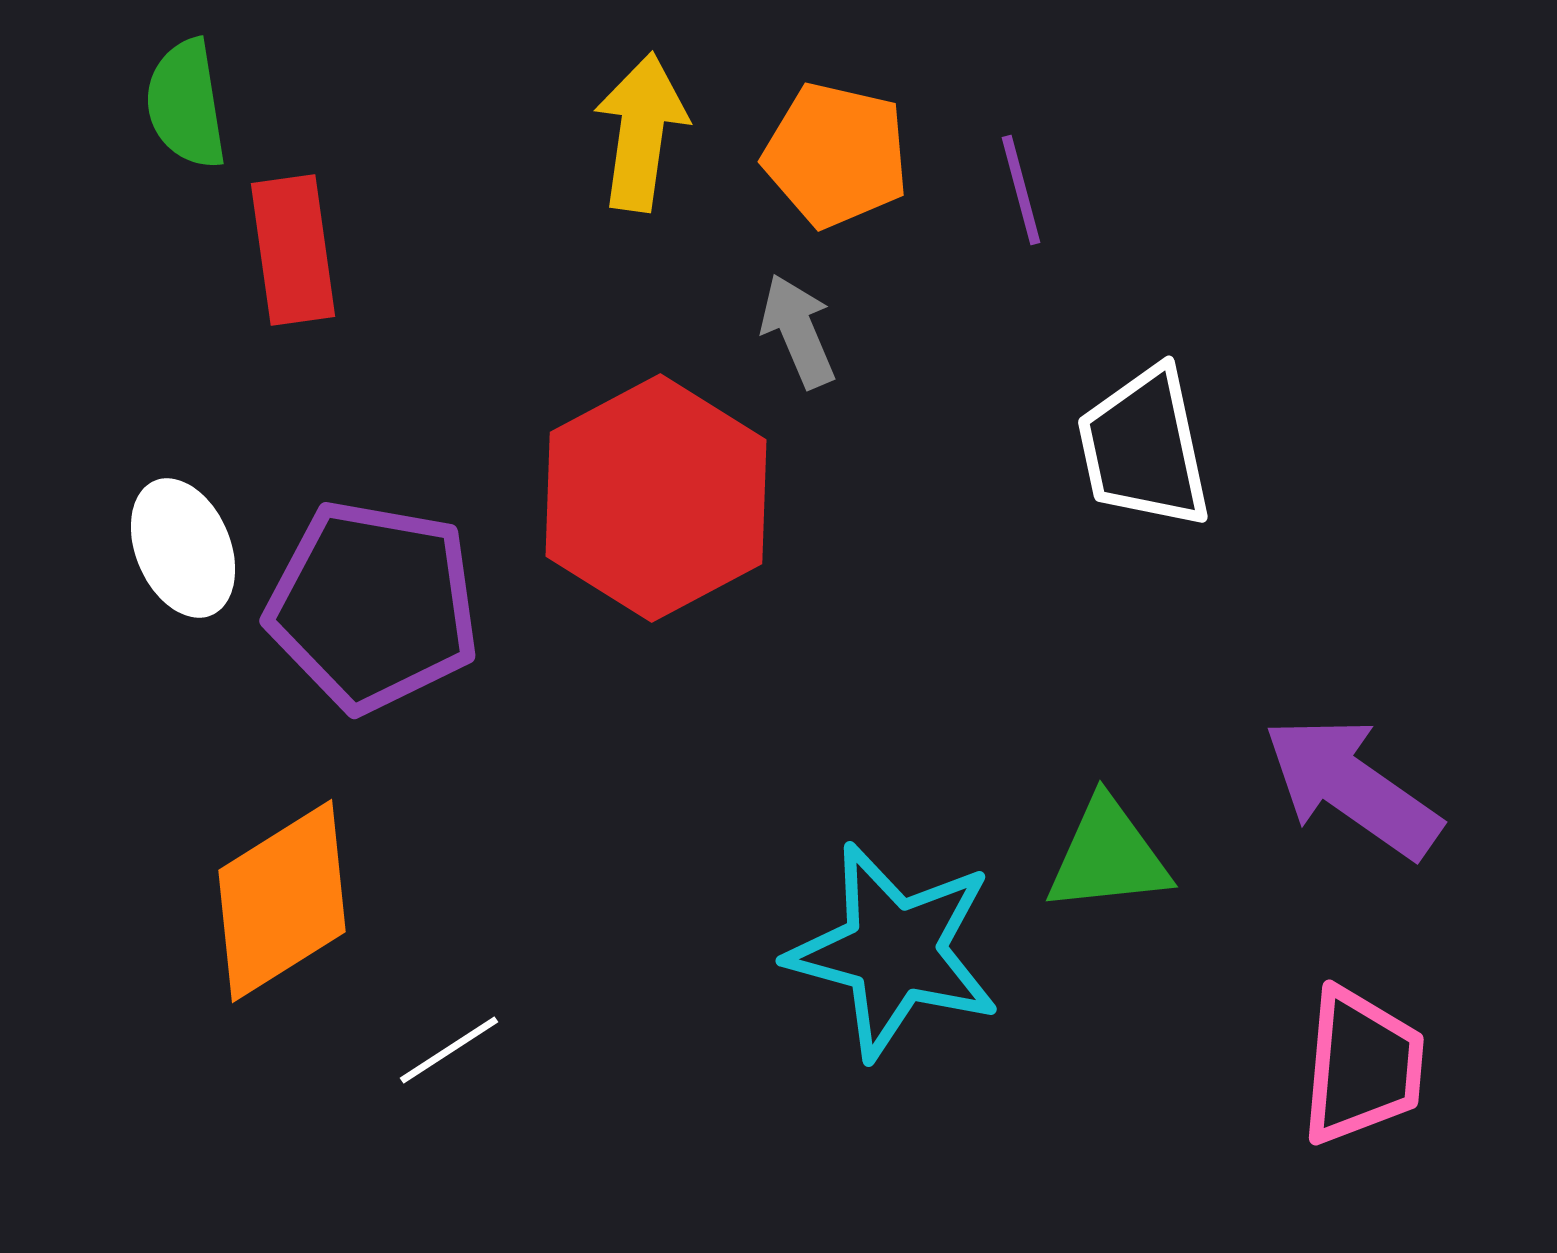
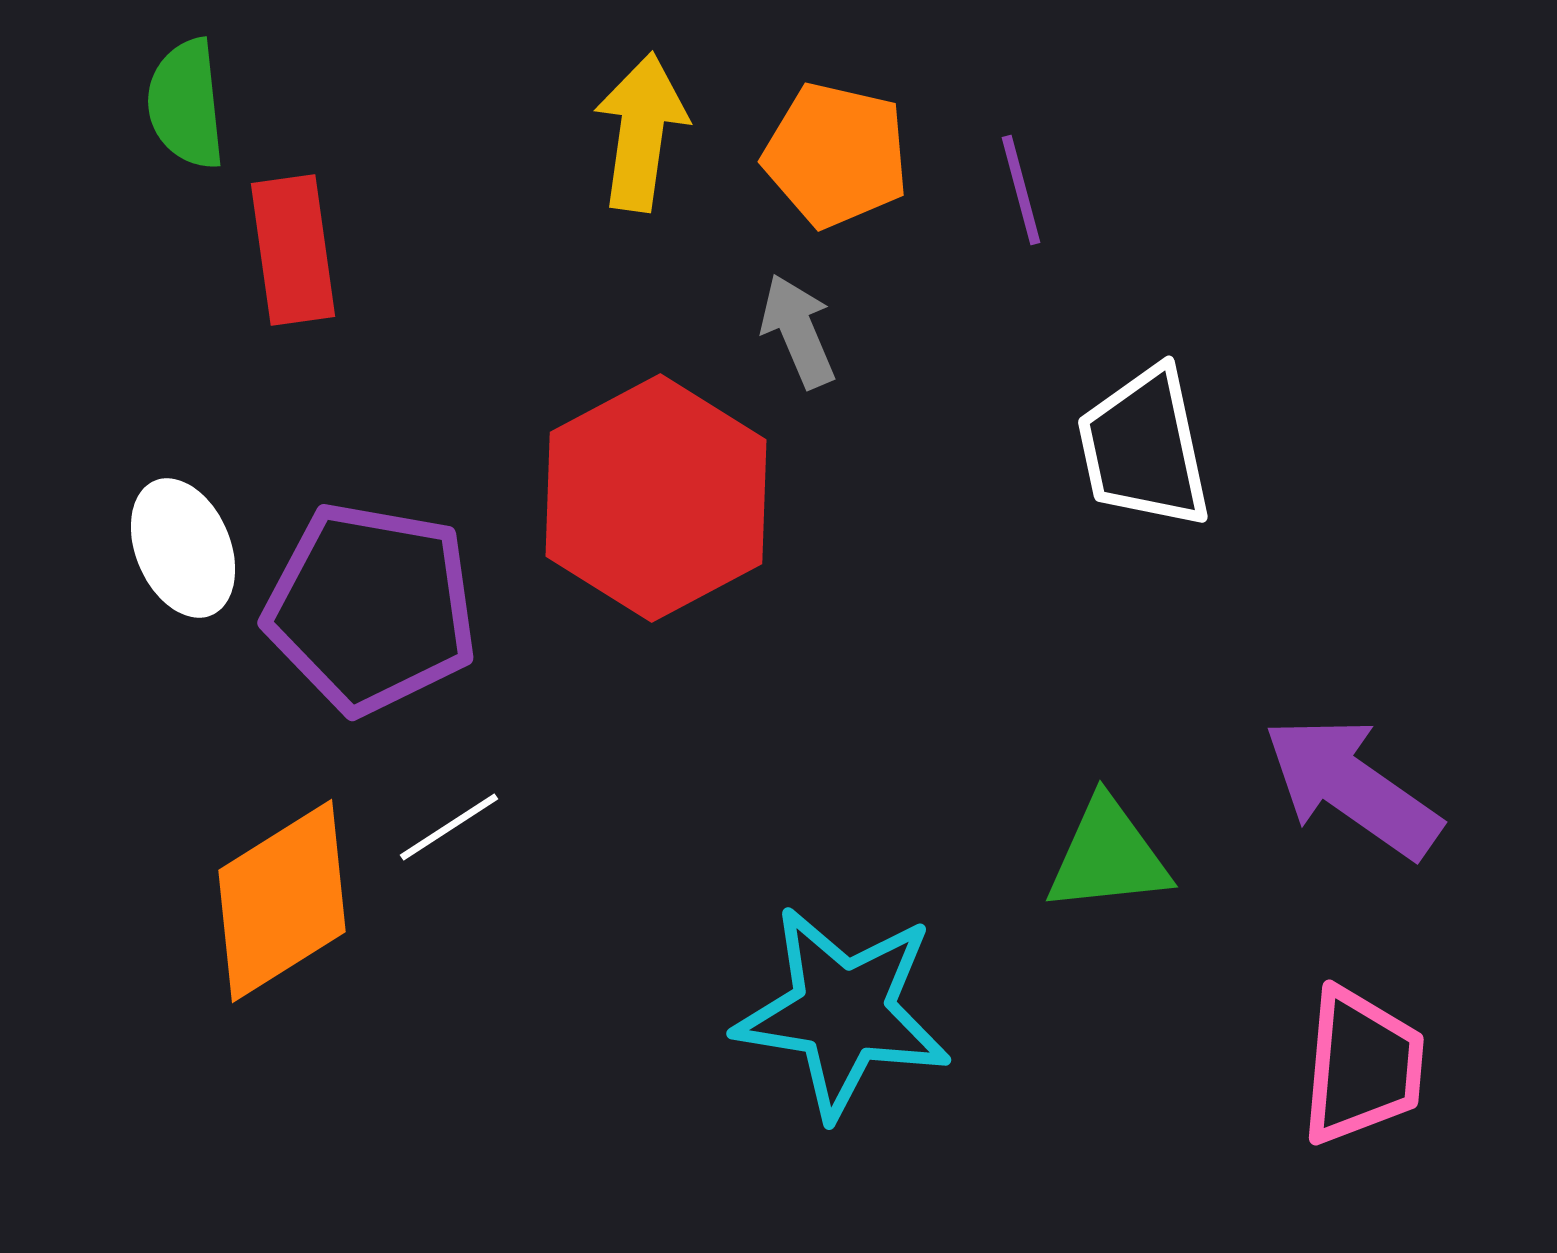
green semicircle: rotated 3 degrees clockwise
purple pentagon: moved 2 px left, 2 px down
cyan star: moved 51 px left, 61 px down; rotated 6 degrees counterclockwise
white line: moved 223 px up
